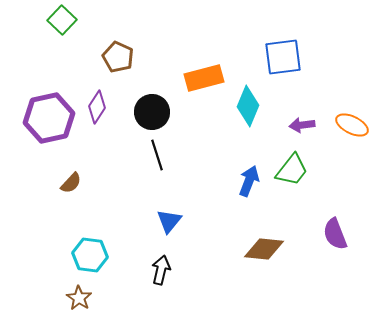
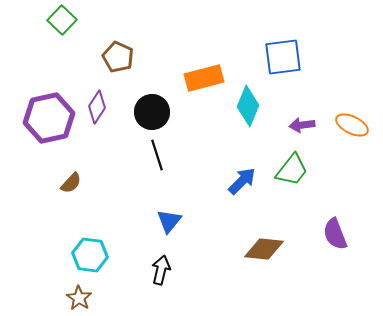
blue arrow: moved 7 px left; rotated 24 degrees clockwise
